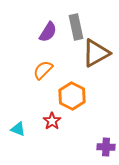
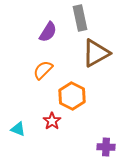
gray rectangle: moved 4 px right, 9 px up
